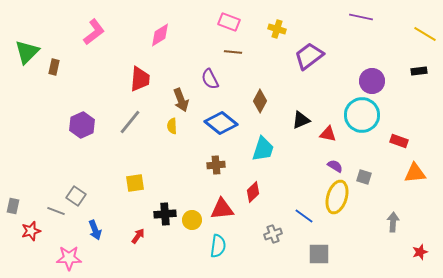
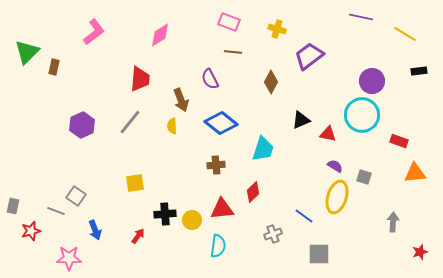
yellow line at (425, 34): moved 20 px left
brown diamond at (260, 101): moved 11 px right, 19 px up
